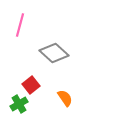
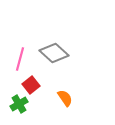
pink line: moved 34 px down
